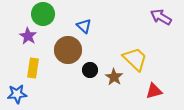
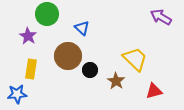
green circle: moved 4 px right
blue triangle: moved 2 px left, 2 px down
brown circle: moved 6 px down
yellow rectangle: moved 2 px left, 1 px down
brown star: moved 2 px right, 4 px down
